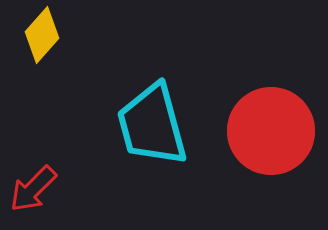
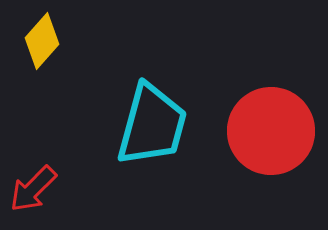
yellow diamond: moved 6 px down
cyan trapezoid: rotated 150 degrees counterclockwise
